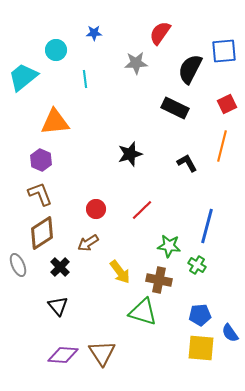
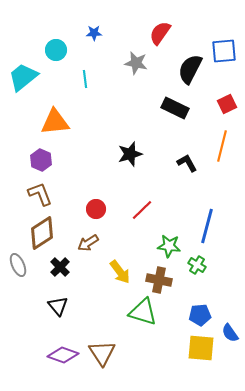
gray star: rotated 15 degrees clockwise
purple diamond: rotated 16 degrees clockwise
